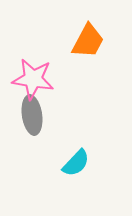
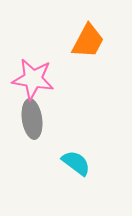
gray ellipse: moved 4 px down
cyan semicircle: rotated 96 degrees counterclockwise
